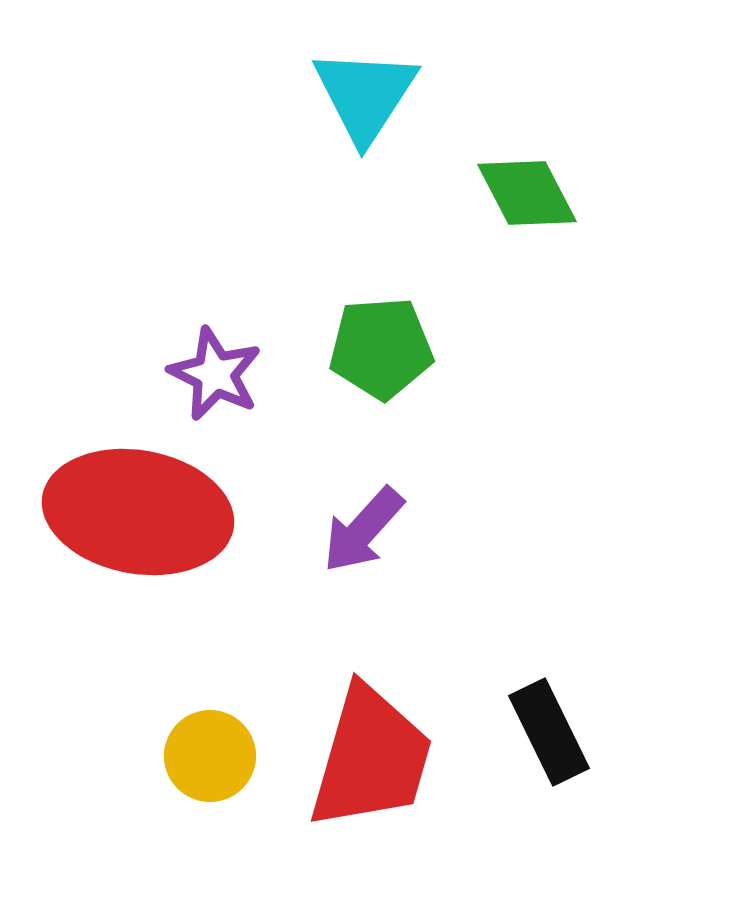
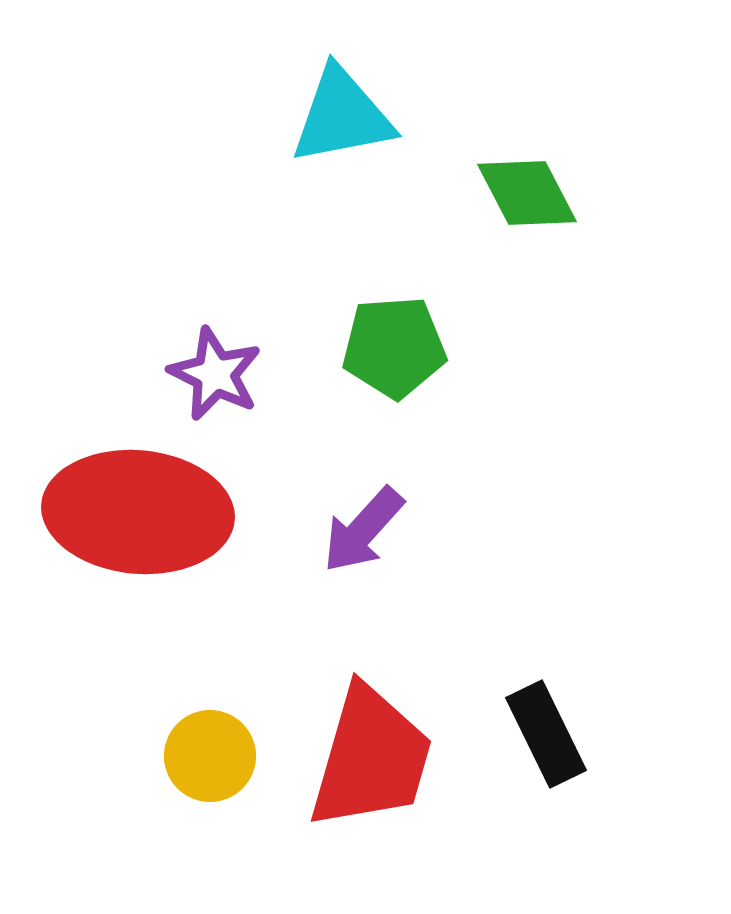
cyan triangle: moved 23 px left, 21 px down; rotated 46 degrees clockwise
green pentagon: moved 13 px right, 1 px up
red ellipse: rotated 5 degrees counterclockwise
black rectangle: moved 3 px left, 2 px down
